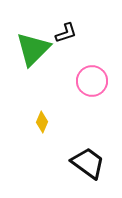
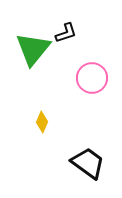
green triangle: rotated 6 degrees counterclockwise
pink circle: moved 3 px up
